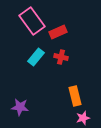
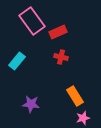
cyan rectangle: moved 19 px left, 4 px down
orange rectangle: rotated 18 degrees counterclockwise
purple star: moved 11 px right, 3 px up
